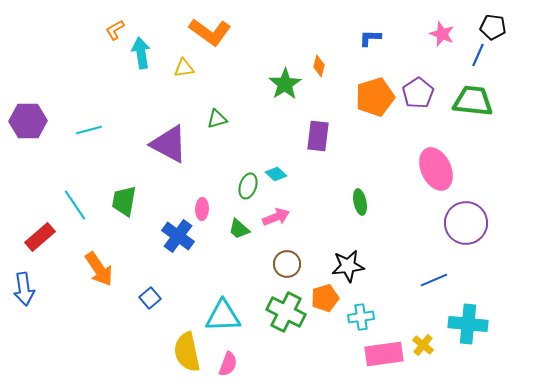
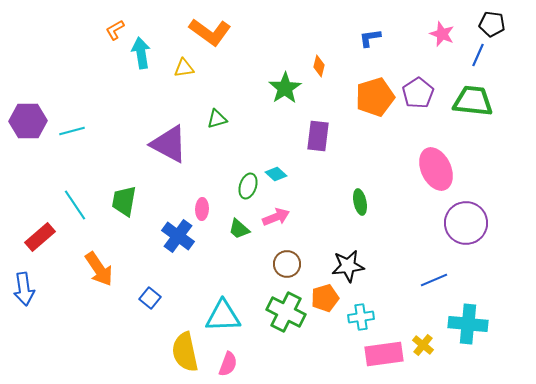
black pentagon at (493, 27): moved 1 px left, 3 px up
blue L-shape at (370, 38): rotated 10 degrees counterclockwise
green star at (285, 84): moved 4 px down
cyan line at (89, 130): moved 17 px left, 1 px down
blue square at (150, 298): rotated 10 degrees counterclockwise
yellow semicircle at (187, 352): moved 2 px left
